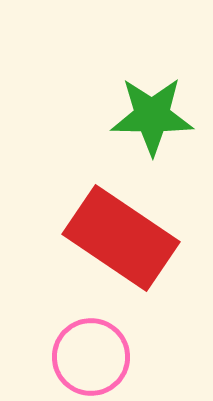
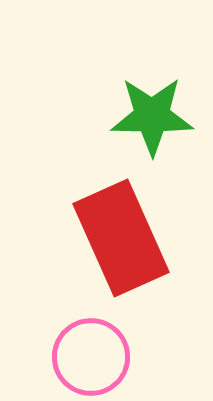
red rectangle: rotated 32 degrees clockwise
